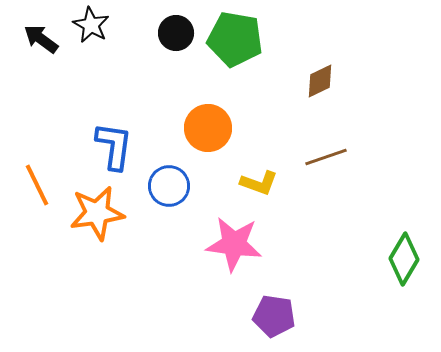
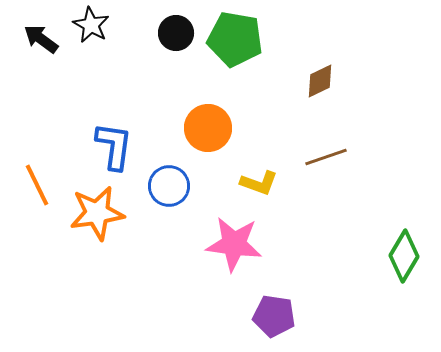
green diamond: moved 3 px up
